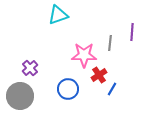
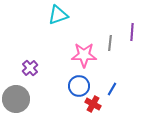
red cross: moved 6 px left, 29 px down; rotated 28 degrees counterclockwise
blue circle: moved 11 px right, 3 px up
gray circle: moved 4 px left, 3 px down
